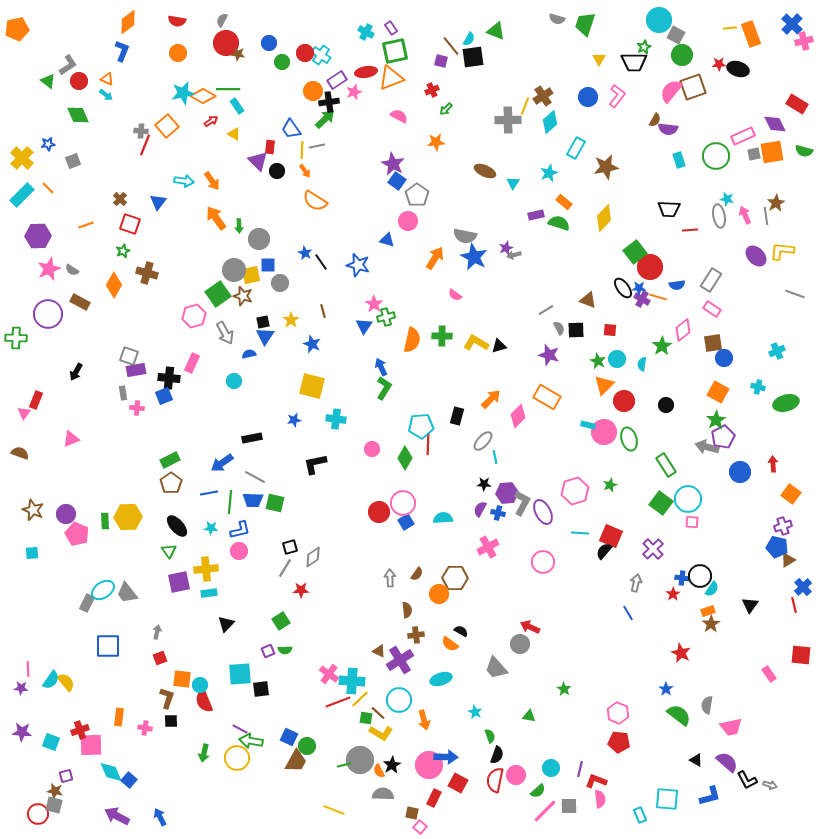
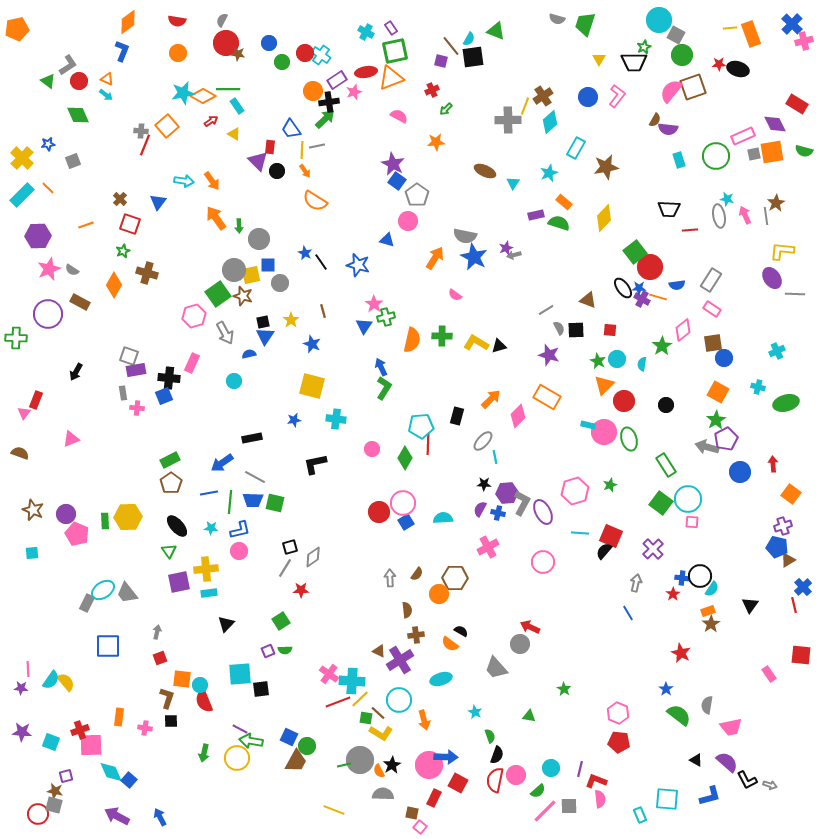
purple ellipse at (756, 256): moved 16 px right, 22 px down; rotated 10 degrees clockwise
gray line at (795, 294): rotated 18 degrees counterclockwise
purple pentagon at (723, 437): moved 3 px right, 2 px down
